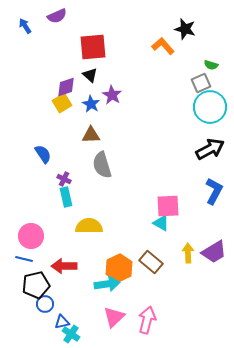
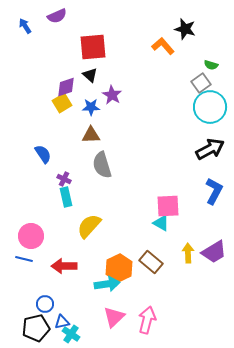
gray square: rotated 12 degrees counterclockwise
blue star: moved 3 px down; rotated 30 degrees counterclockwise
yellow semicircle: rotated 48 degrees counterclockwise
black pentagon: moved 43 px down
